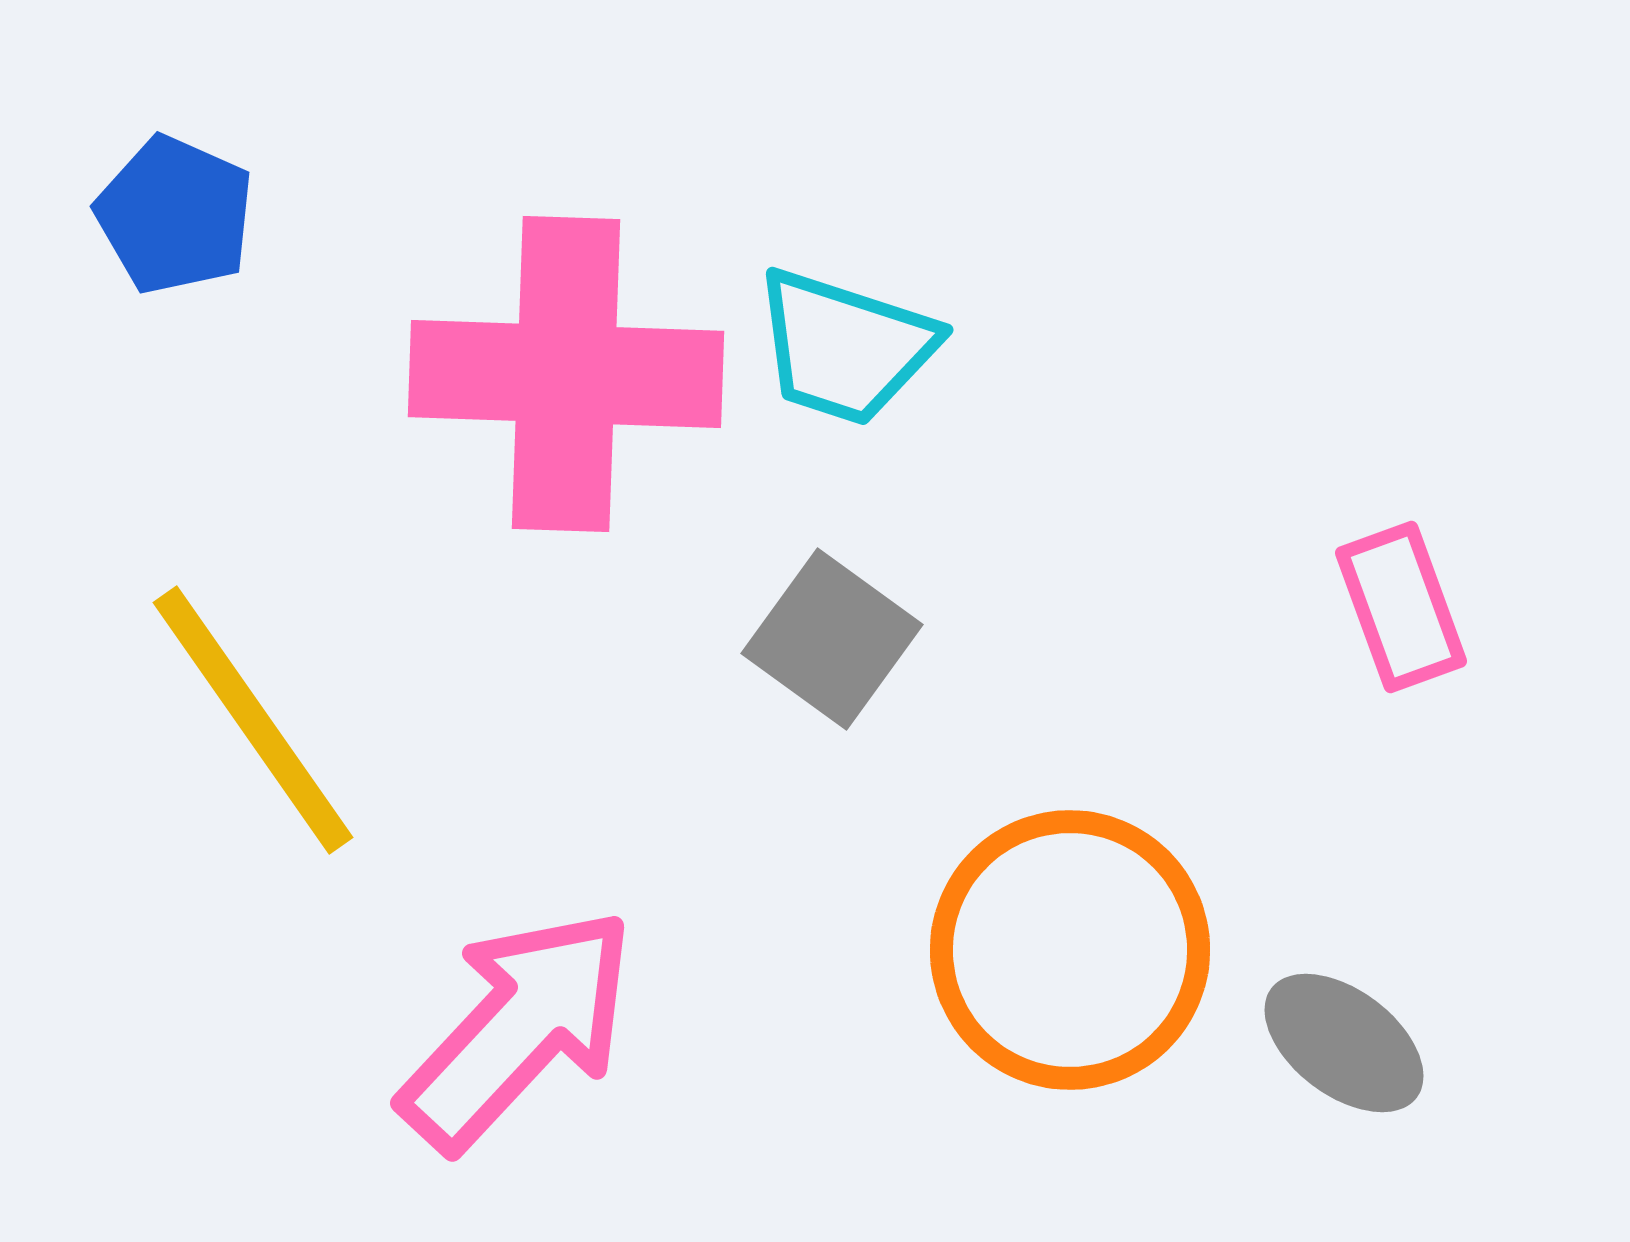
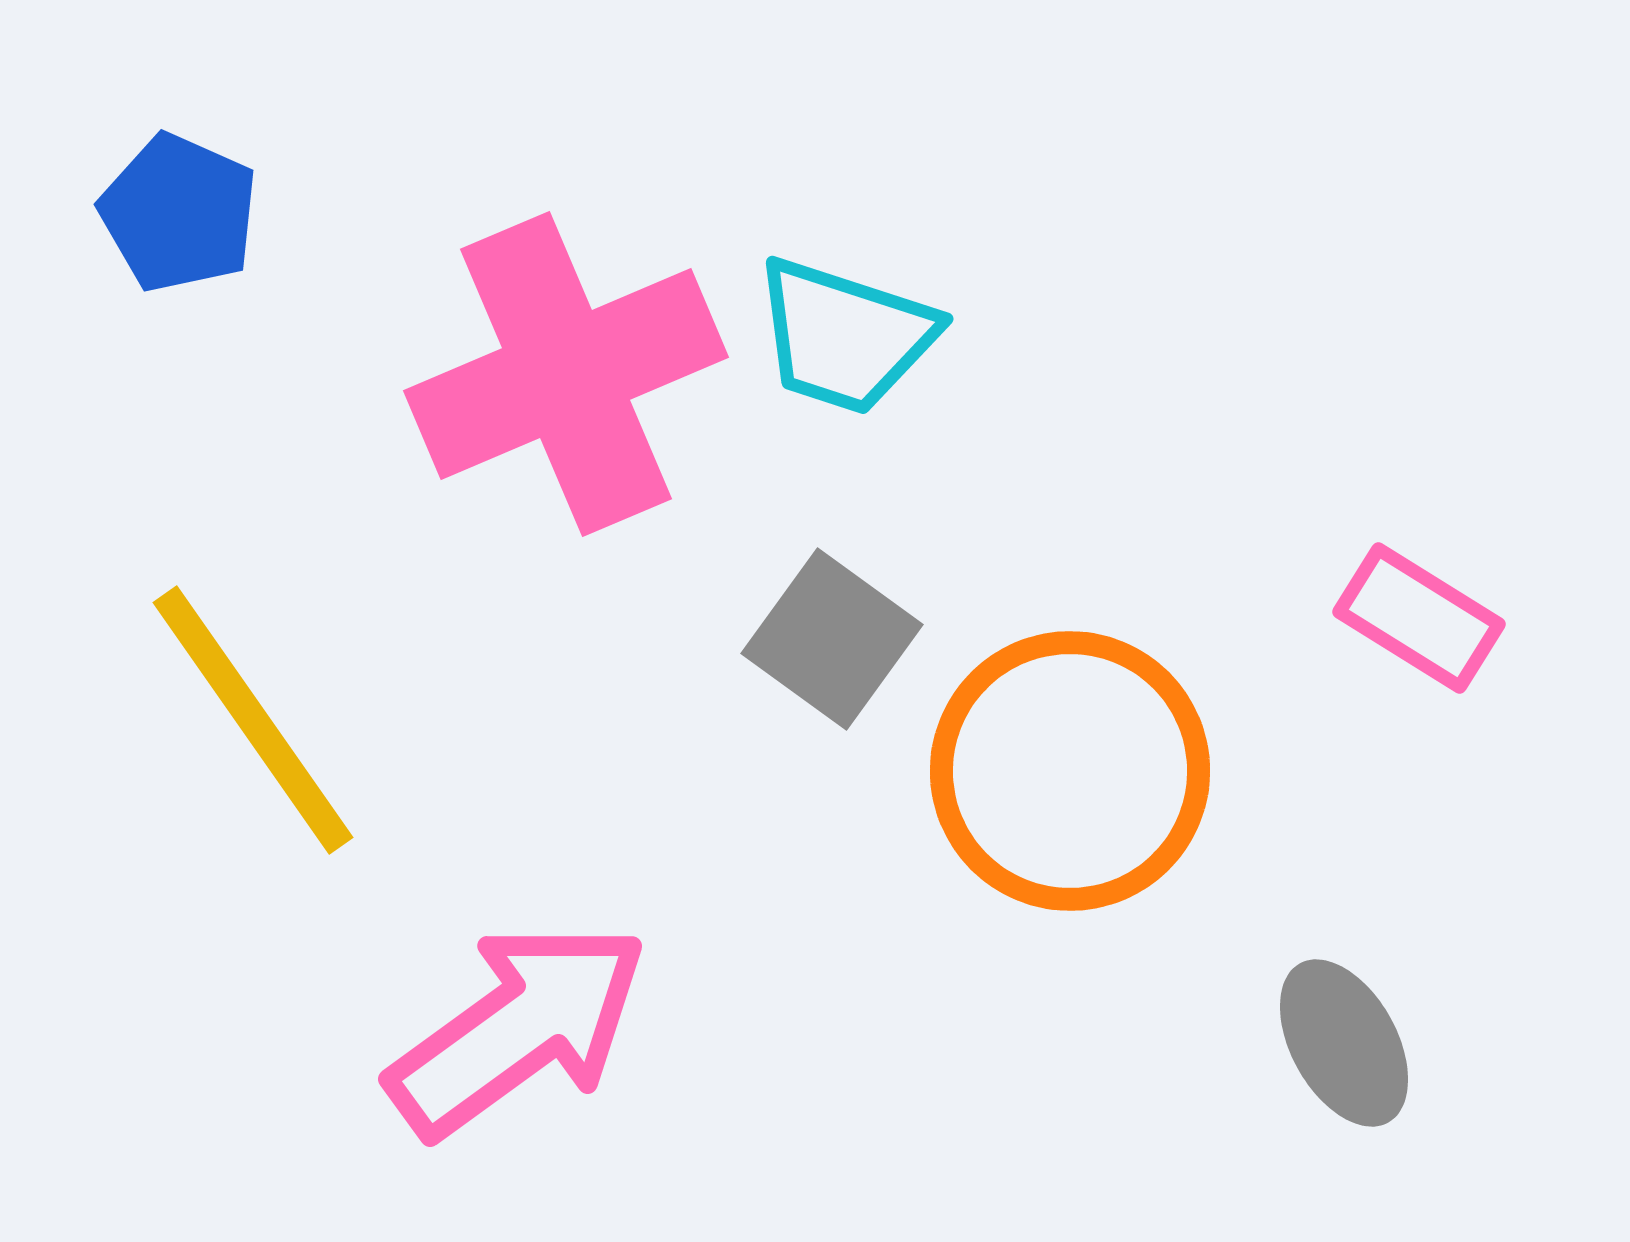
blue pentagon: moved 4 px right, 2 px up
cyan trapezoid: moved 11 px up
pink cross: rotated 25 degrees counterclockwise
pink rectangle: moved 18 px right, 11 px down; rotated 38 degrees counterclockwise
orange circle: moved 179 px up
pink arrow: rotated 11 degrees clockwise
gray ellipse: rotated 24 degrees clockwise
